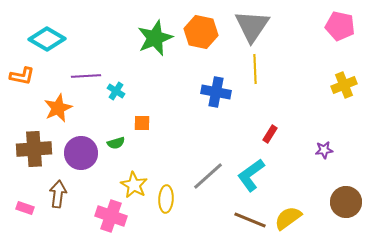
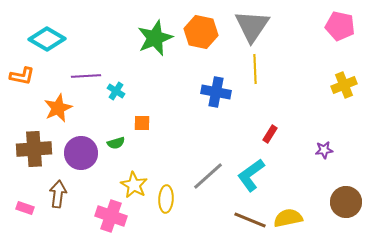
yellow semicircle: rotated 24 degrees clockwise
